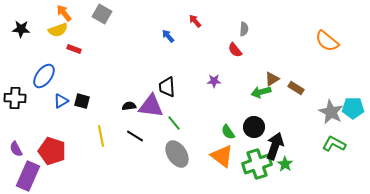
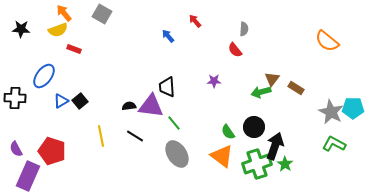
brown triangle: rotated 21 degrees counterclockwise
black square: moved 2 px left; rotated 35 degrees clockwise
